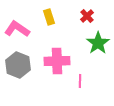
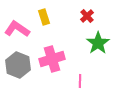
yellow rectangle: moved 5 px left
pink cross: moved 5 px left, 2 px up; rotated 15 degrees counterclockwise
